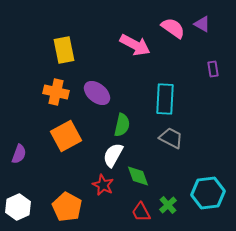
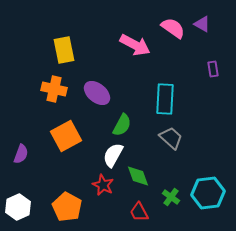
orange cross: moved 2 px left, 3 px up
green semicircle: rotated 15 degrees clockwise
gray trapezoid: rotated 15 degrees clockwise
purple semicircle: moved 2 px right
green cross: moved 3 px right, 8 px up; rotated 12 degrees counterclockwise
red trapezoid: moved 2 px left
